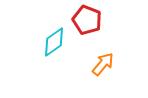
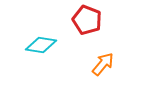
cyan diamond: moved 13 px left, 3 px down; rotated 44 degrees clockwise
